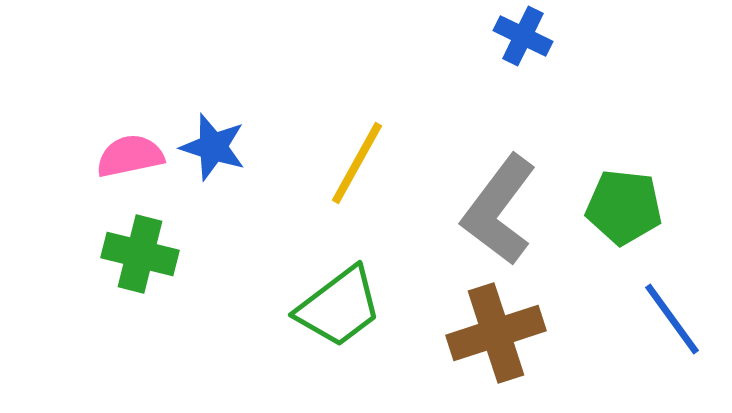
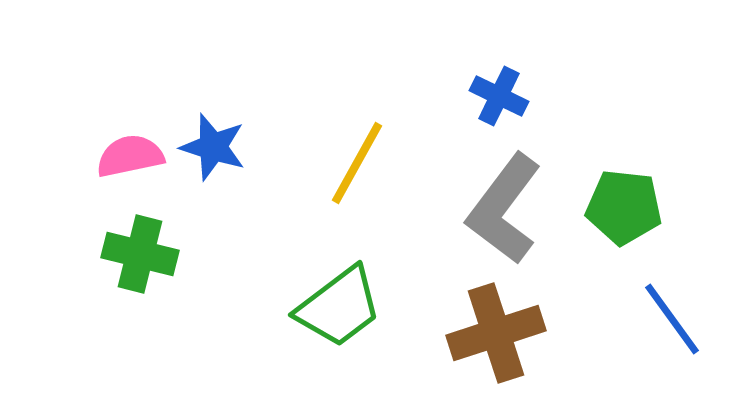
blue cross: moved 24 px left, 60 px down
gray L-shape: moved 5 px right, 1 px up
